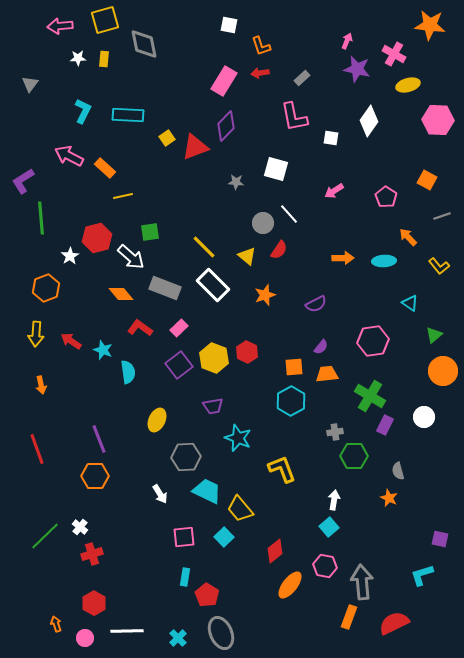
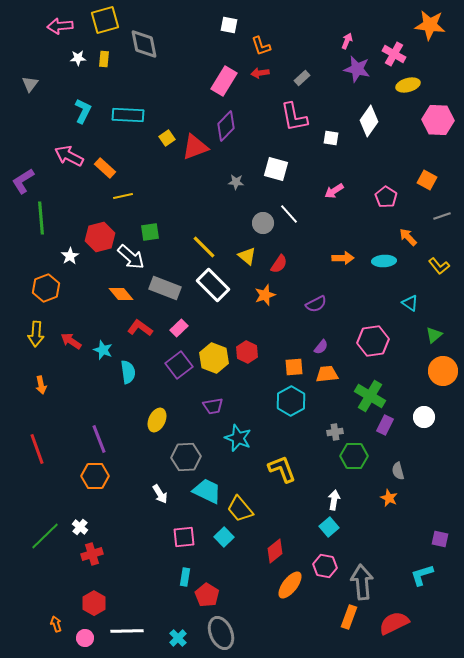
red hexagon at (97, 238): moved 3 px right, 1 px up
red semicircle at (279, 250): moved 14 px down
